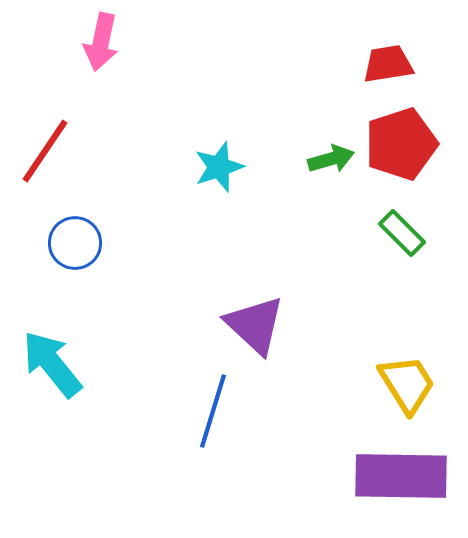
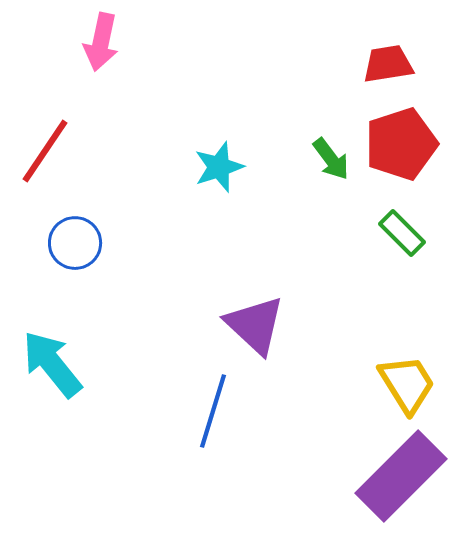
green arrow: rotated 69 degrees clockwise
purple rectangle: rotated 46 degrees counterclockwise
